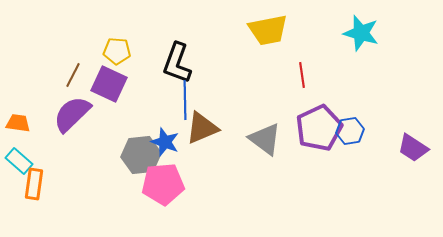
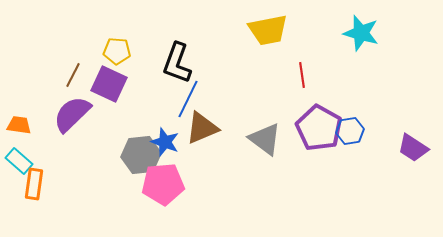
blue line: moved 3 px right, 1 px up; rotated 27 degrees clockwise
orange trapezoid: moved 1 px right, 2 px down
purple pentagon: rotated 18 degrees counterclockwise
